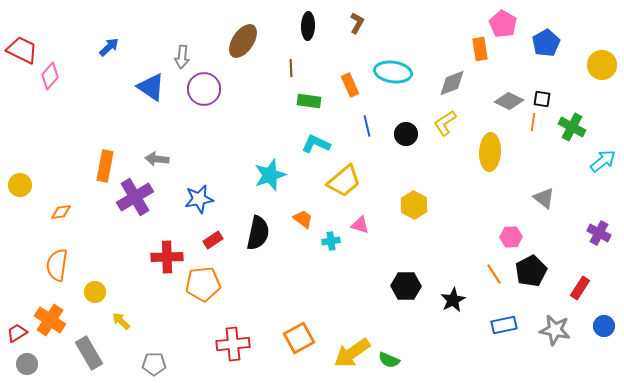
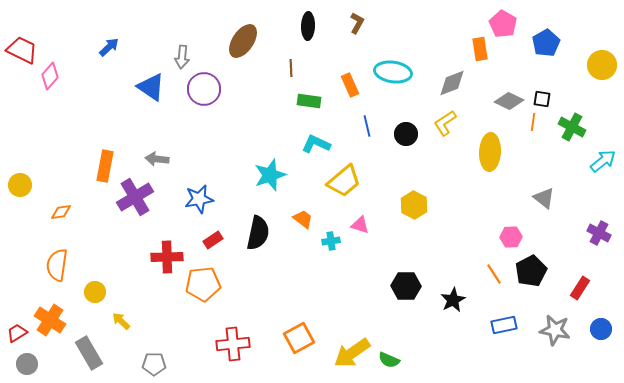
blue circle at (604, 326): moved 3 px left, 3 px down
